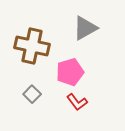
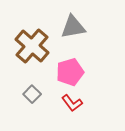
gray triangle: moved 12 px left, 1 px up; rotated 20 degrees clockwise
brown cross: rotated 28 degrees clockwise
red L-shape: moved 5 px left, 1 px down
